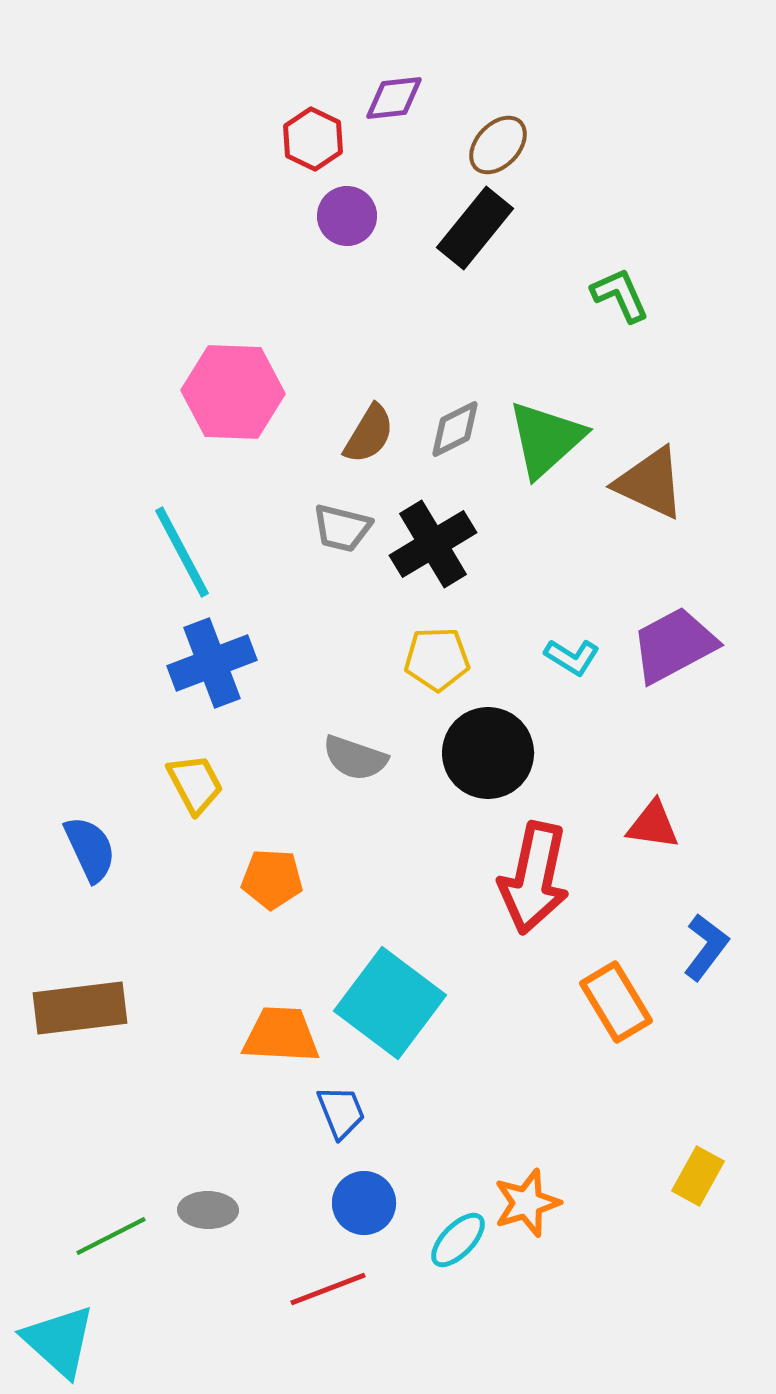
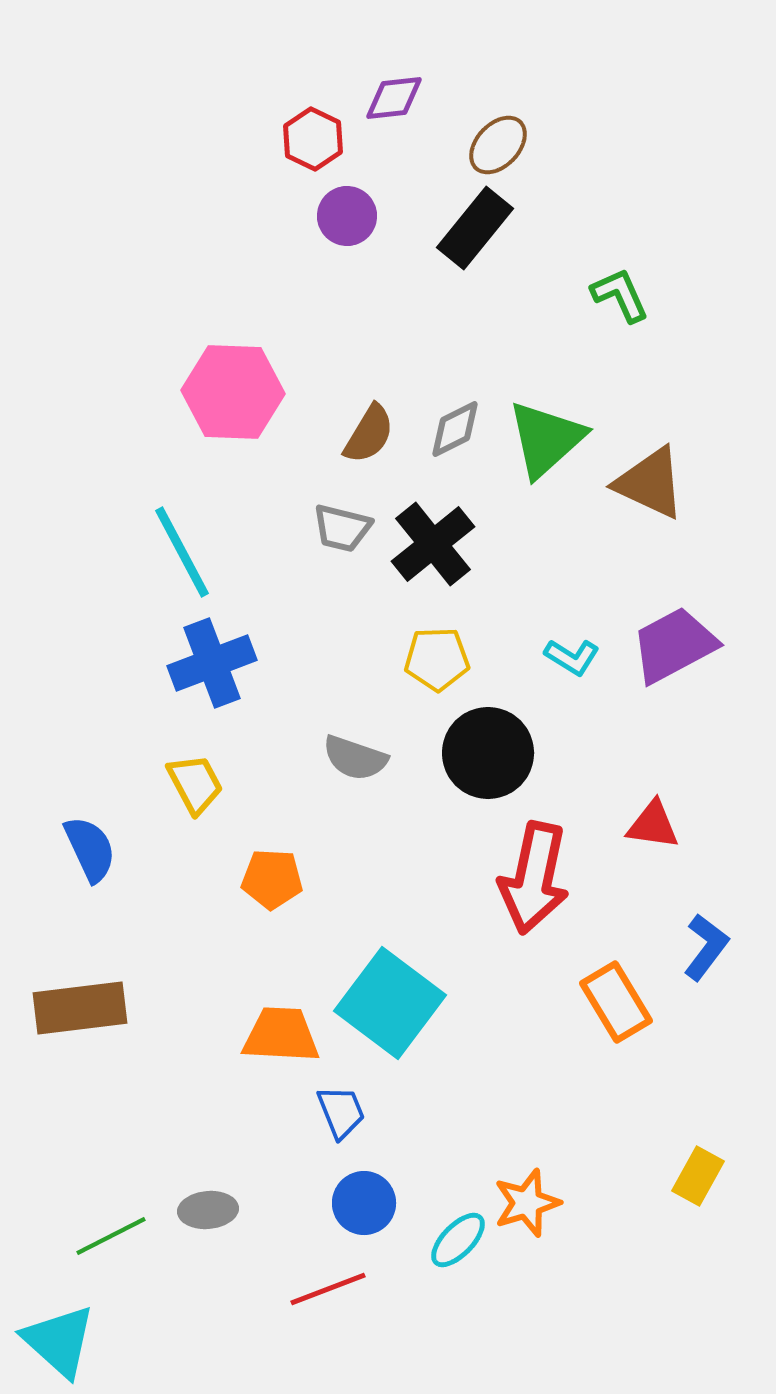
black cross: rotated 8 degrees counterclockwise
gray ellipse: rotated 6 degrees counterclockwise
